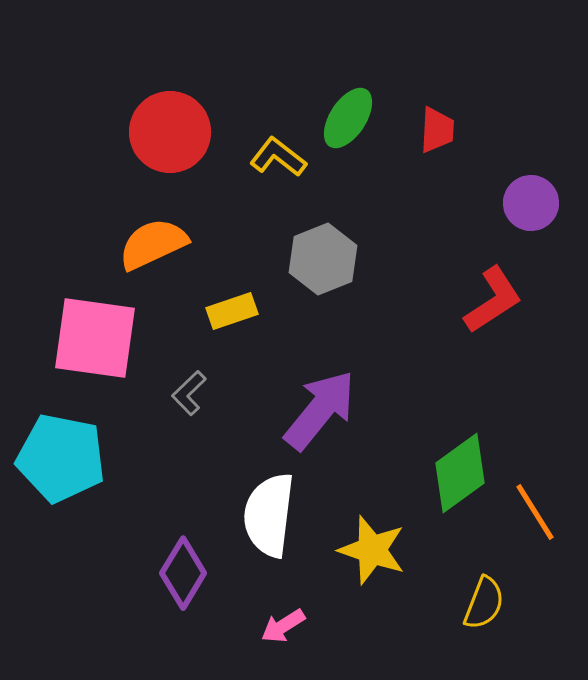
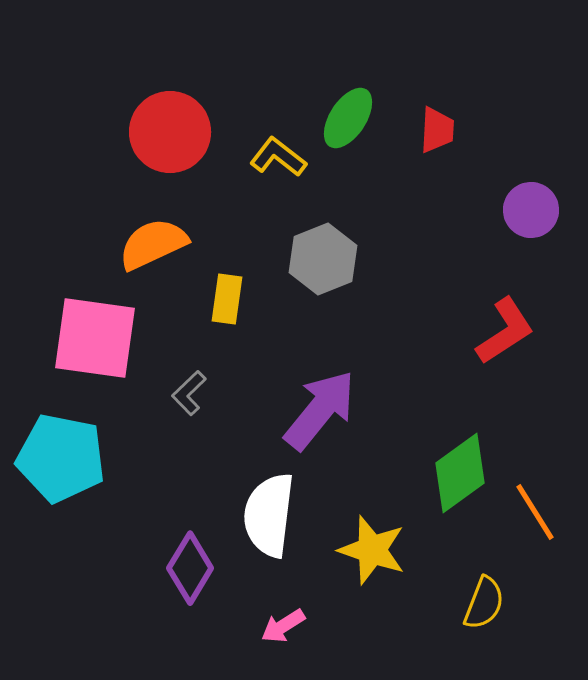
purple circle: moved 7 px down
red L-shape: moved 12 px right, 31 px down
yellow rectangle: moved 5 px left, 12 px up; rotated 63 degrees counterclockwise
purple diamond: moved 7 px right, 5 px up
